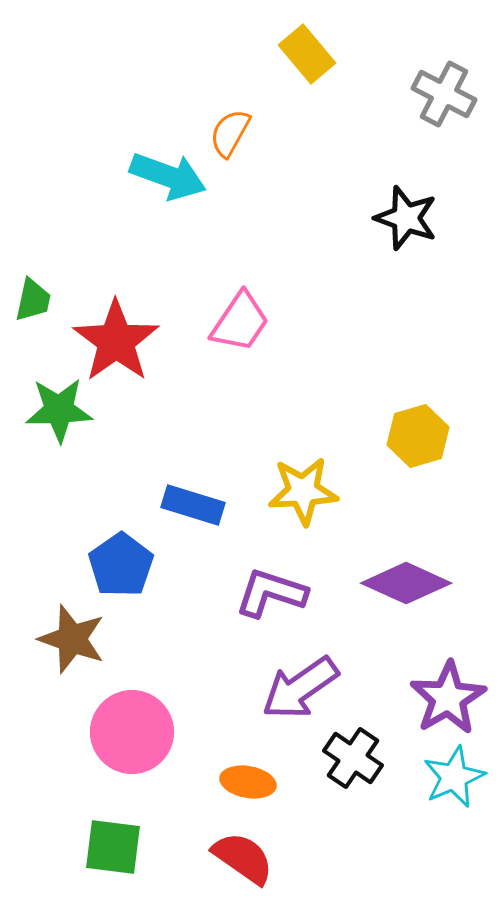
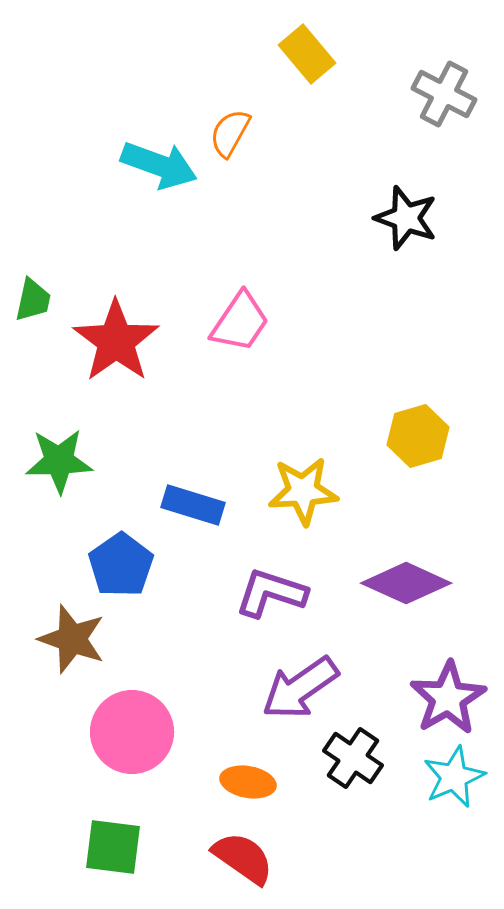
cyan arrow: moved 9 px left, 11 px up
green star: moved 51 px down
